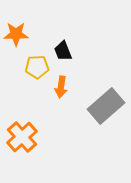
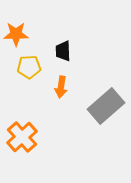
black trapezoid: rotated 20 degrees clockwise
yellow pentagon: moved 8 px left
